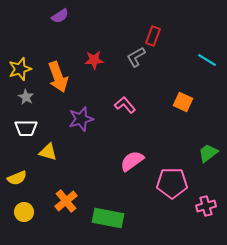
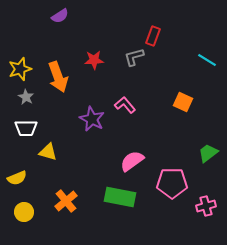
gray L-shape: moved 2 px left; rotated 15 degrees clockwise
purple star: moved 11 px right; rotated 30 degrees counterclockwise
green rectangle: moved 12 px right, 21 px up
